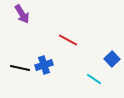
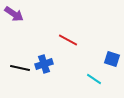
purple arrow: moved 8 px left; rotated 24 degrees counterclockwise
blue square: rotated 28 degrees counterclockwise
blue cross: moved 1 px up
